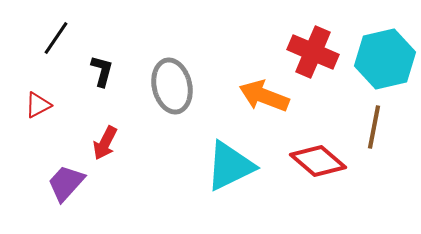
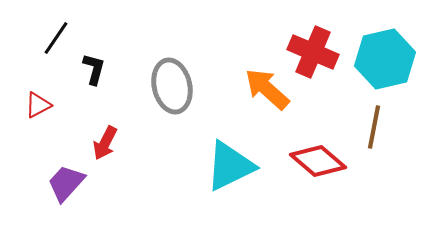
black L-shape: moved 8 px left, 2 px up
orange arrow: moved 3 px right, 7 px up; rotated 21 degrees clockwise
